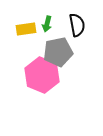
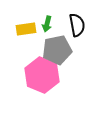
gray pentagon: moved 1 px left, 2 px up
